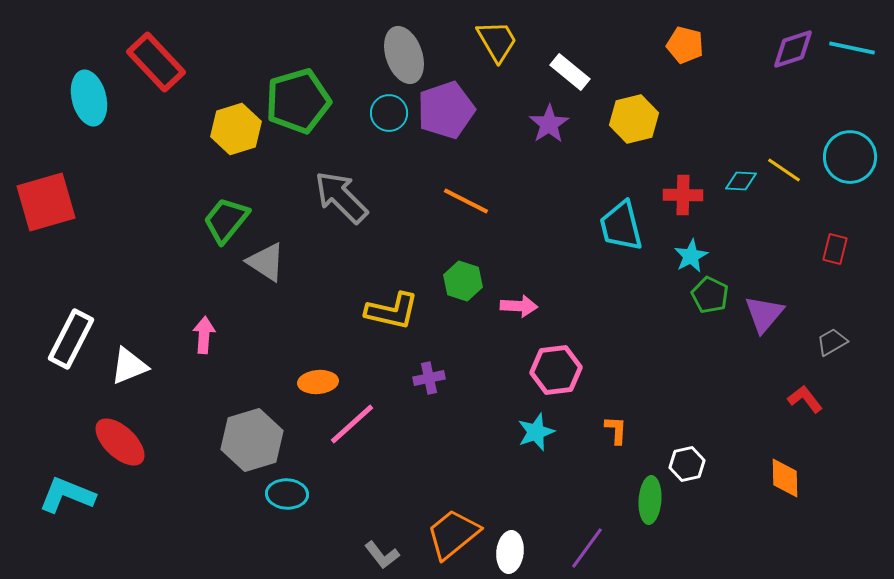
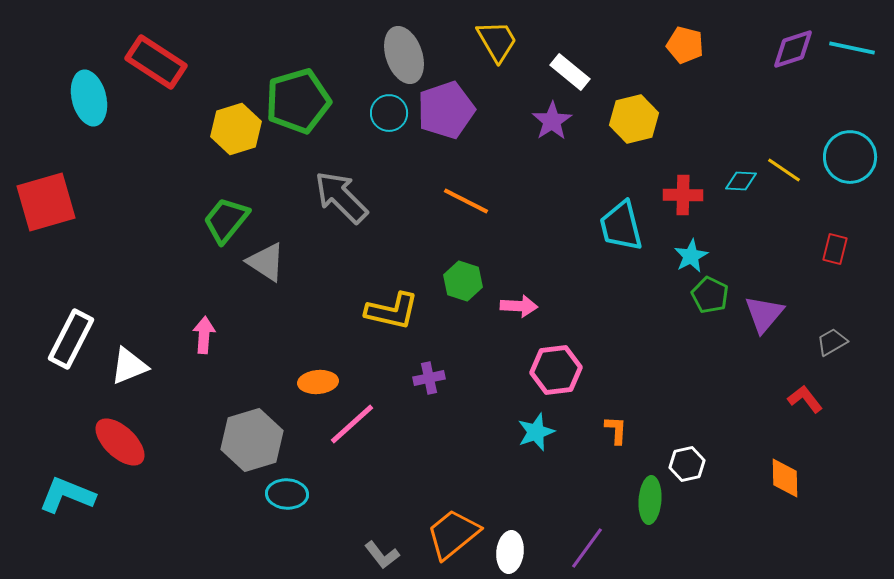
red rectangle at (156, 62): rotated 14 degrees counterclockwise
purple star at (549, 124): moved 3 px right, 3 px up
